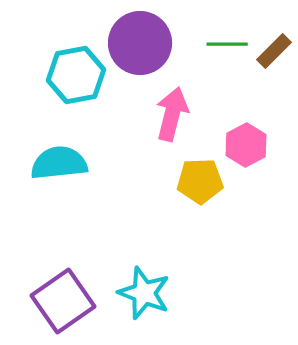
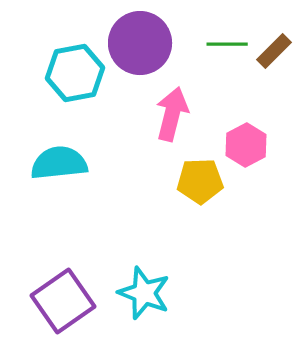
cyan hexagon: moved 1 px left, 2 px up
